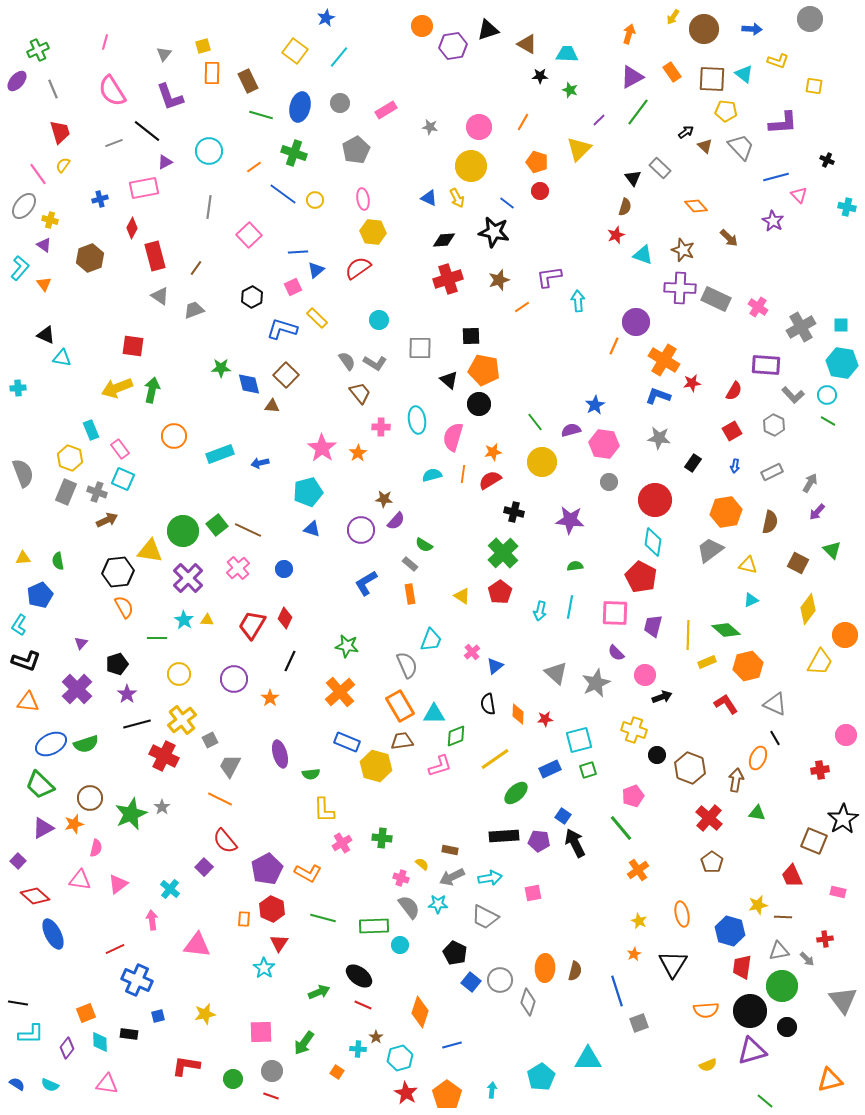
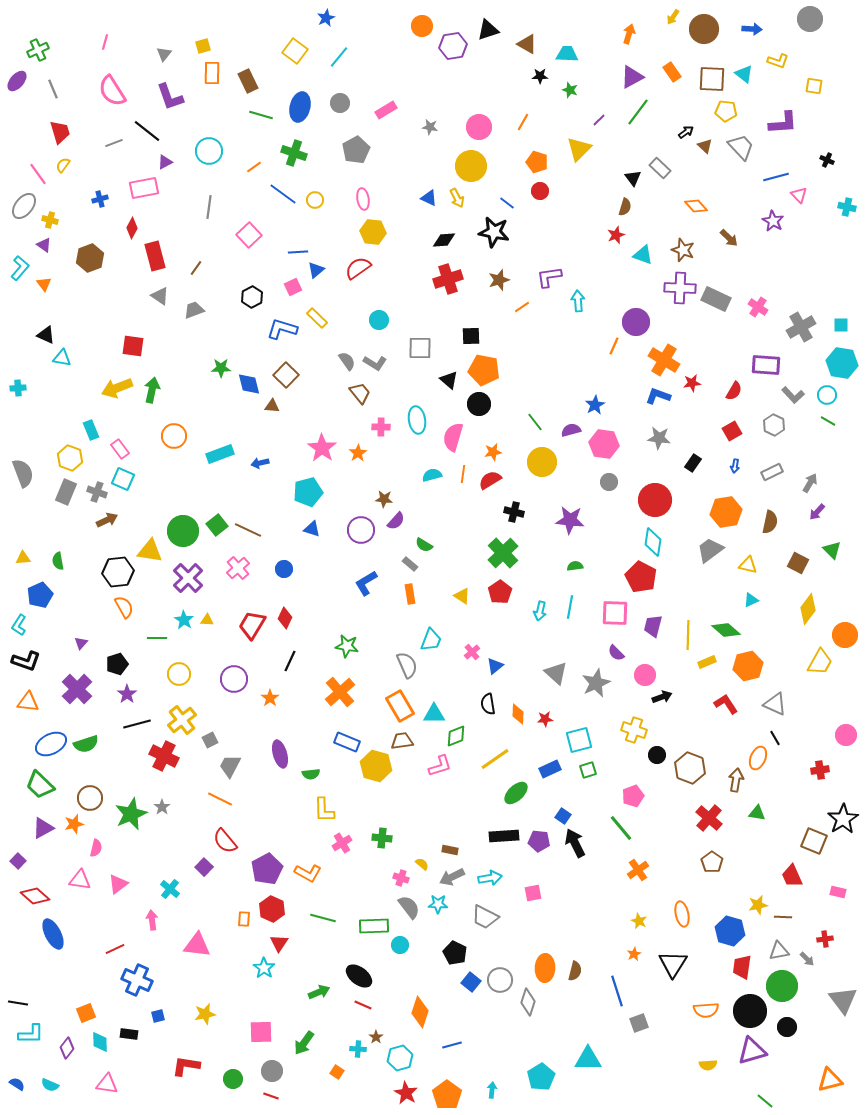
yellow semicircle at (708, 1065): rotated 18 degrees clockwise
